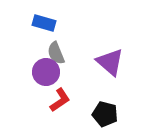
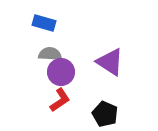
gray semicircle: moved 6 px left, 1 px down; rotated 115 degrees clockwise
purple triangle: rotated 8 degrees counterclockwise
purple circle: moved 15 px right
black pentagon: rotated 10 degrees clockwise
